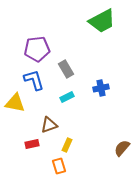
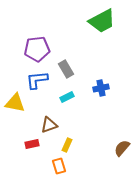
blue L-shape: moved 3 px right; rotated 80 degrees counterclockwise
